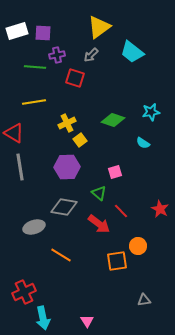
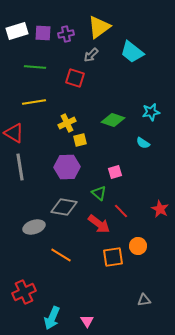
purple cross: moved 9 px right, 21 px up
yellow square: rotated 24 degrees clockwise
orange square: moved 4 px left, 4 px up
cyan arrow: moved 9 px right; rotated 35 degrees clockwise
